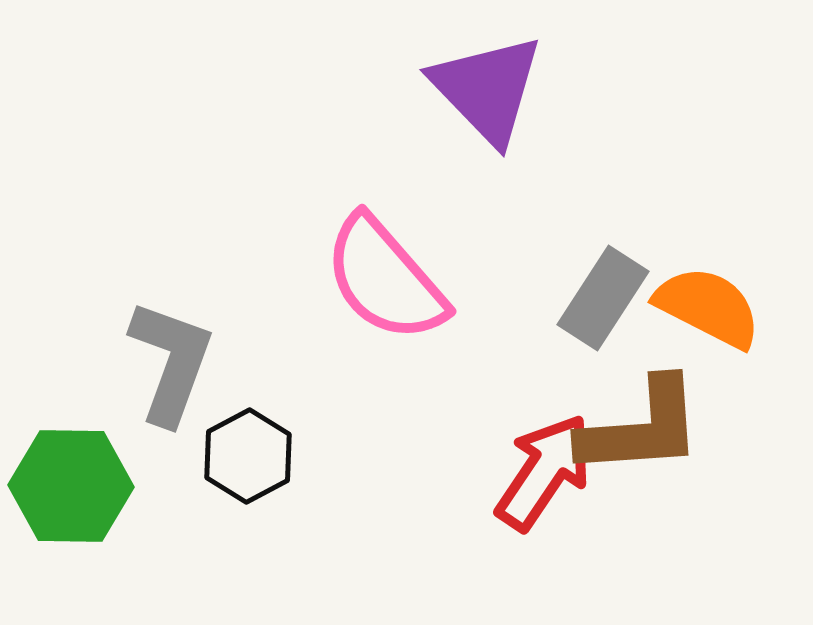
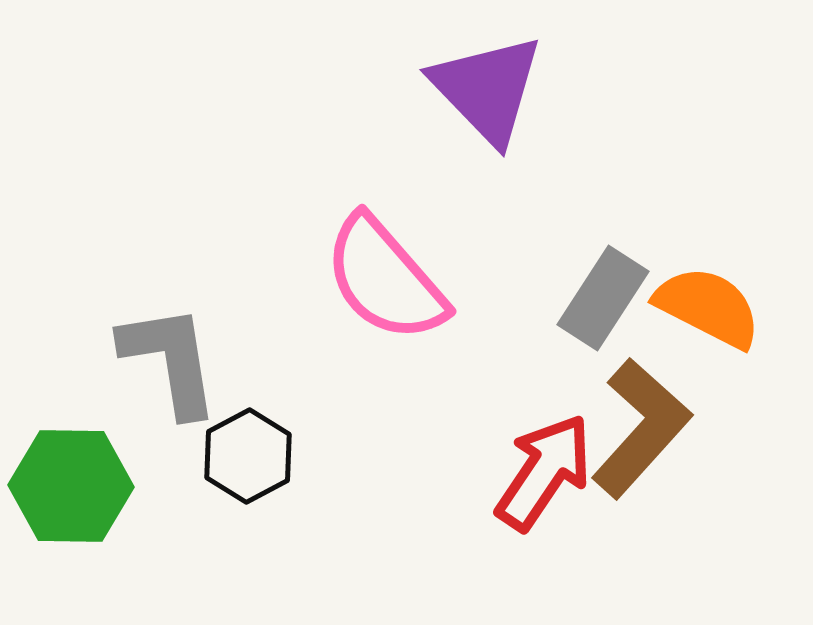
gray L-shape: moved 1 px left, 2 px up; rotated 29 degrees counterclockwise
brown L-shape: rotated 44 degrees counterclockwise
